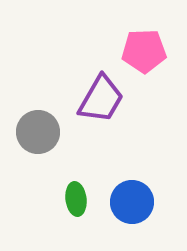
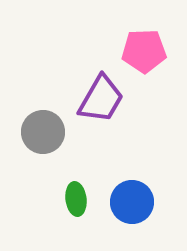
gray circle: moved 5 px right
